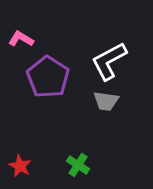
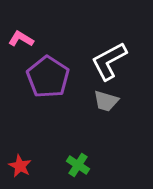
gray trapezoid: rotated 8 degrees clockwise
